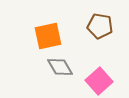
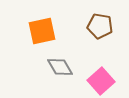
orange square: moved 6 px left, 5 px up
pink square: moved 2 px right
